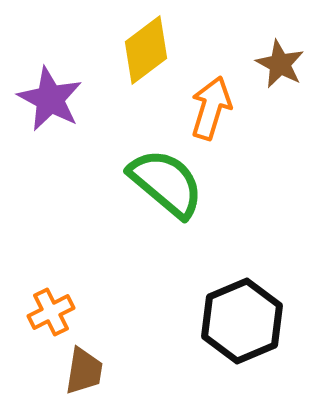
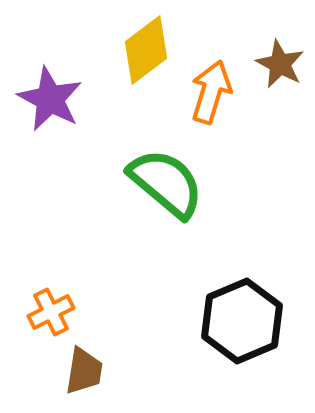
orange arrow: moved 16 px up
